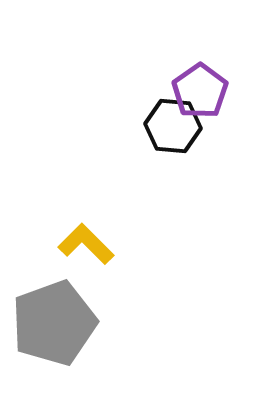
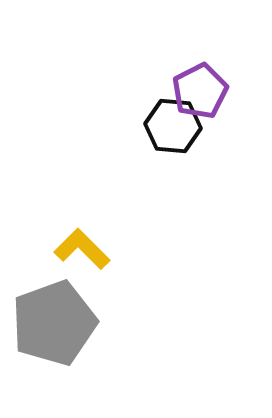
purple pentagon: rotated 8 degrees clockwise
yellow L-shape: moved 4 px left, 5 px down
